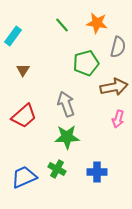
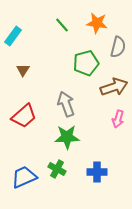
brown arrow: rotated 8 degrees counterclockwise
